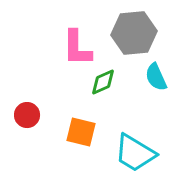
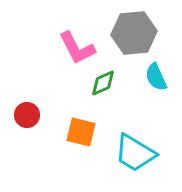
pink L-shape: rotated 27 degrees counterclockwise
green diamond: moved 1 px down
